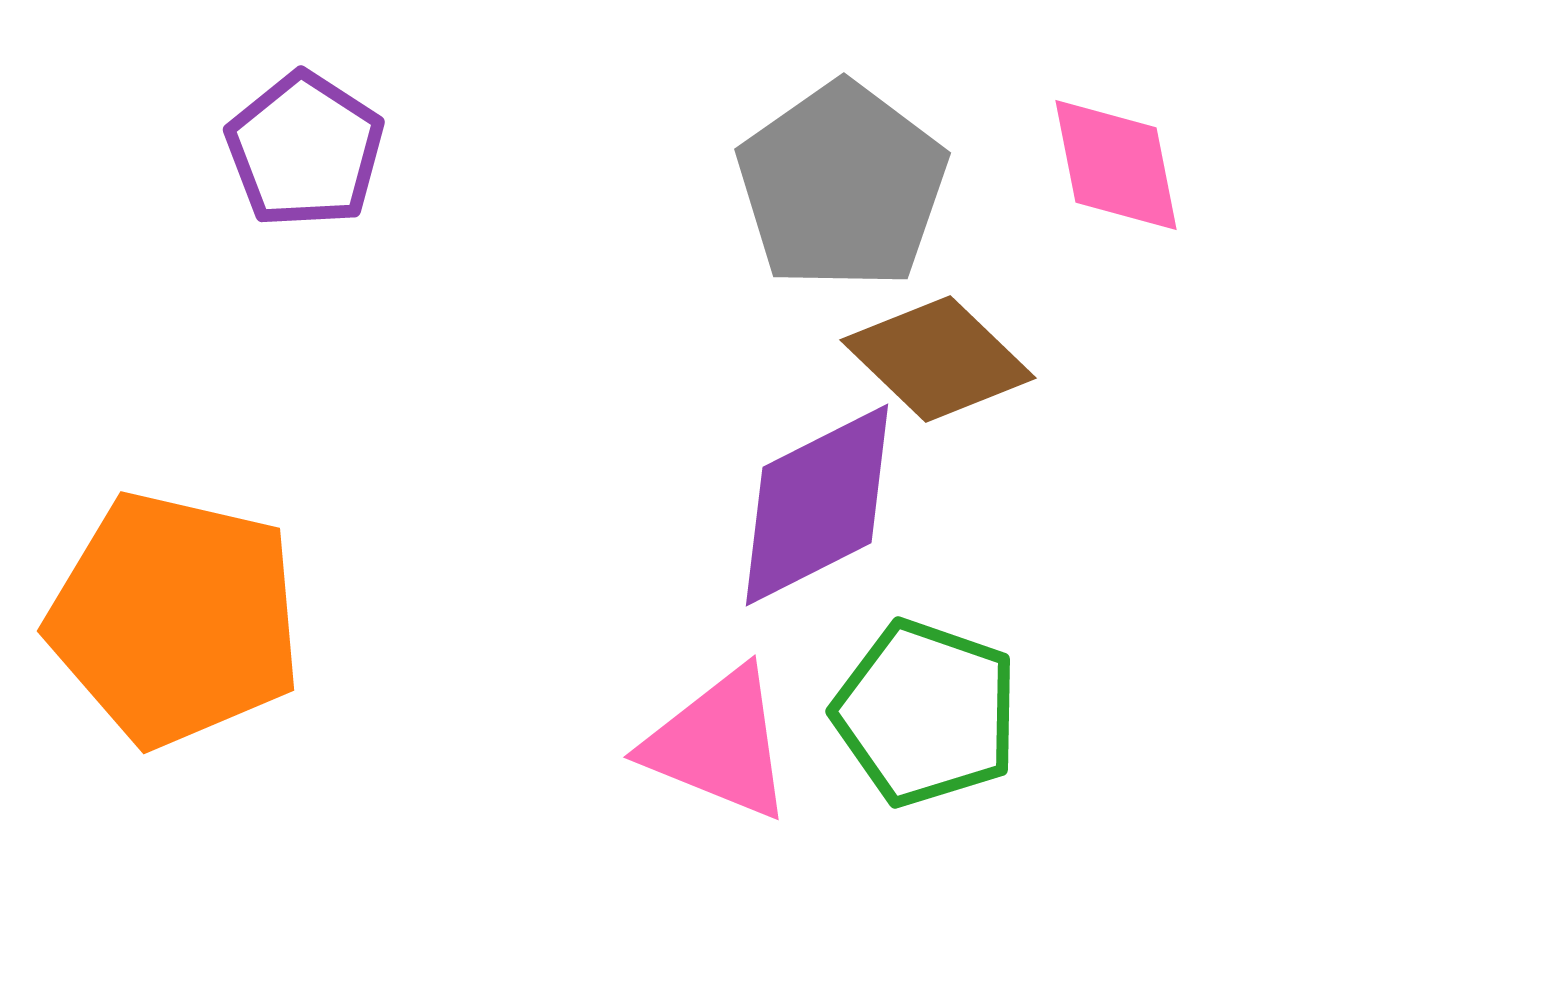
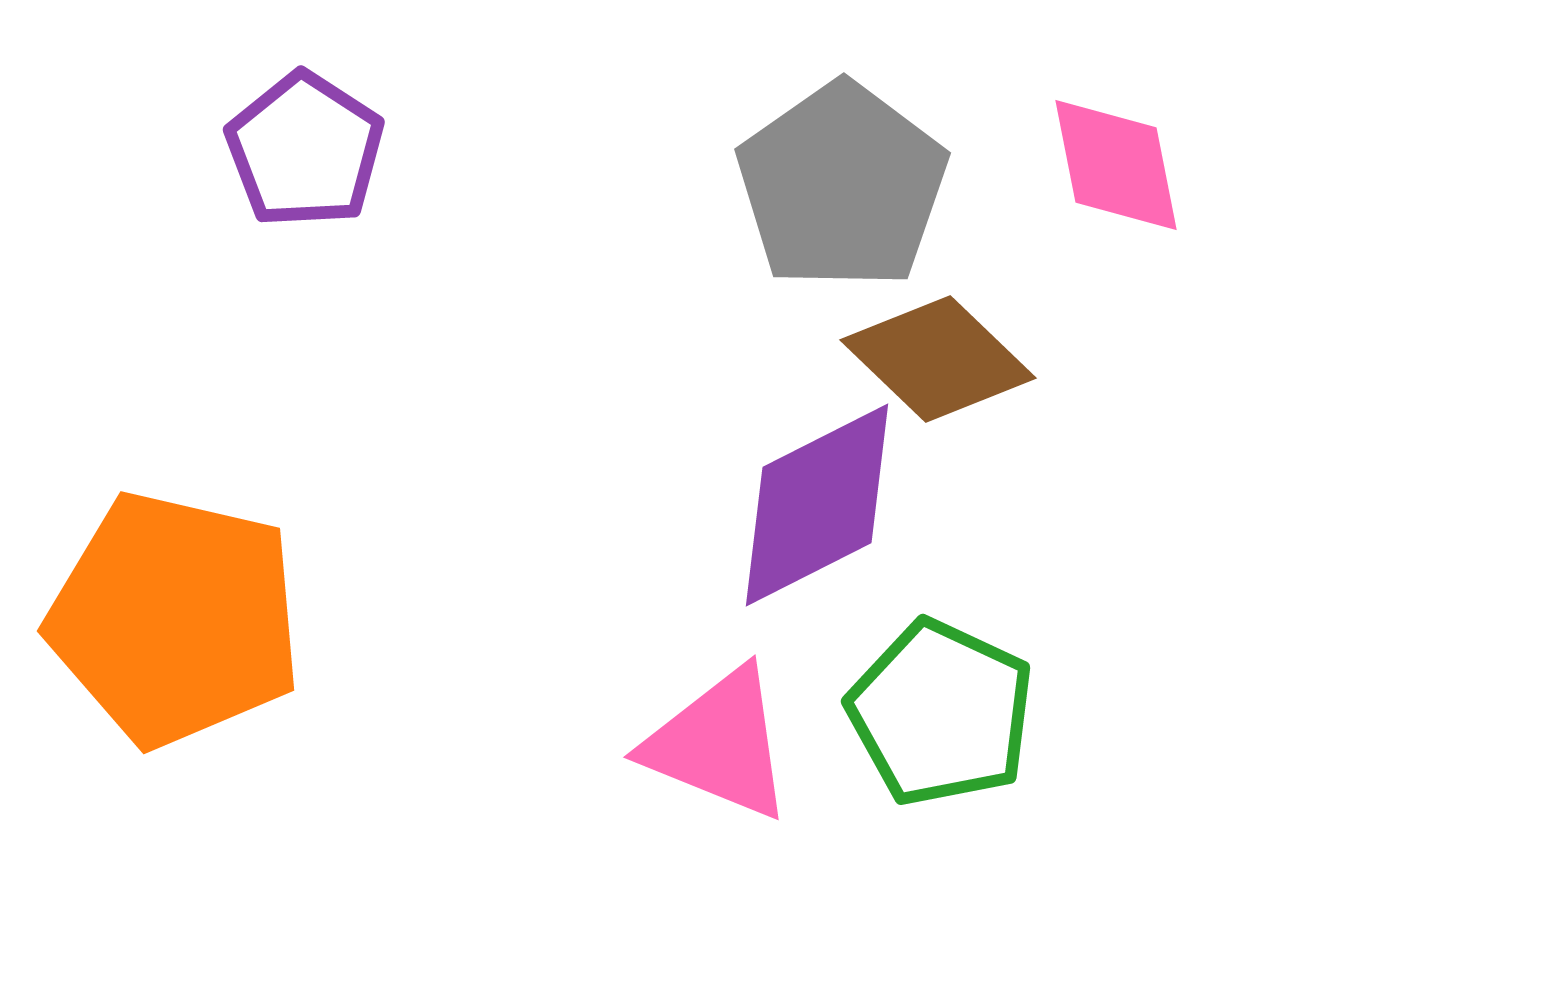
green pentagon: moved 15 px right; rotated 6 degrees clockwise
